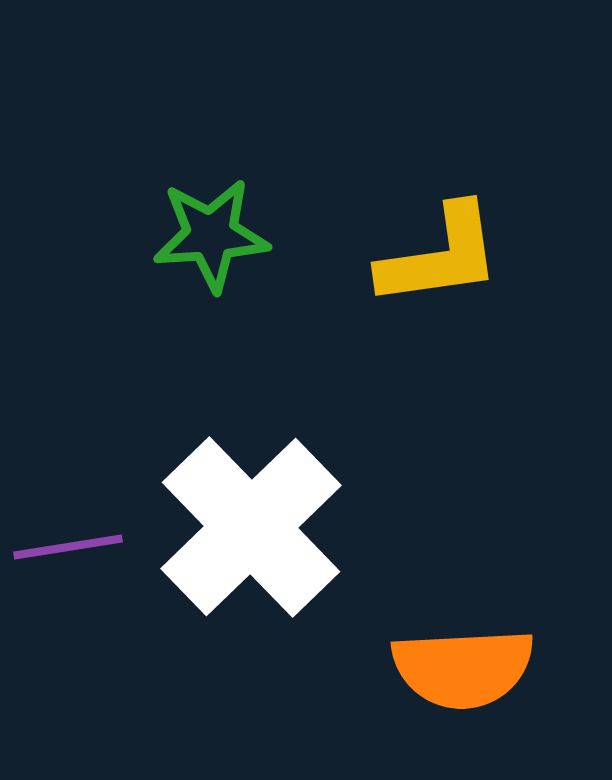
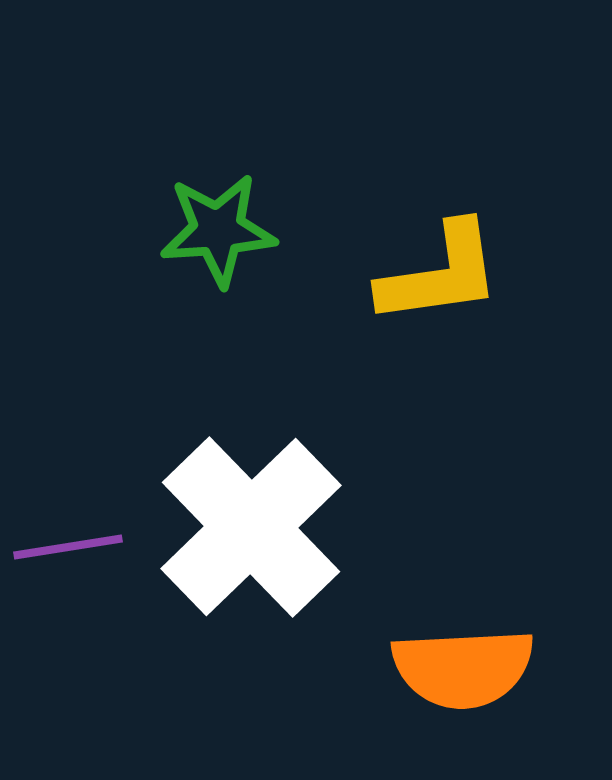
green star: moved 7 px right, 5 px up
yellow L-shape: moved 18 px down
